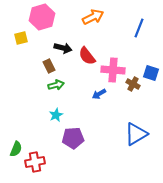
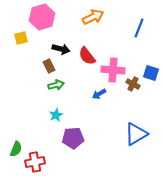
black arrow: moved 2 px left, 1 px down
